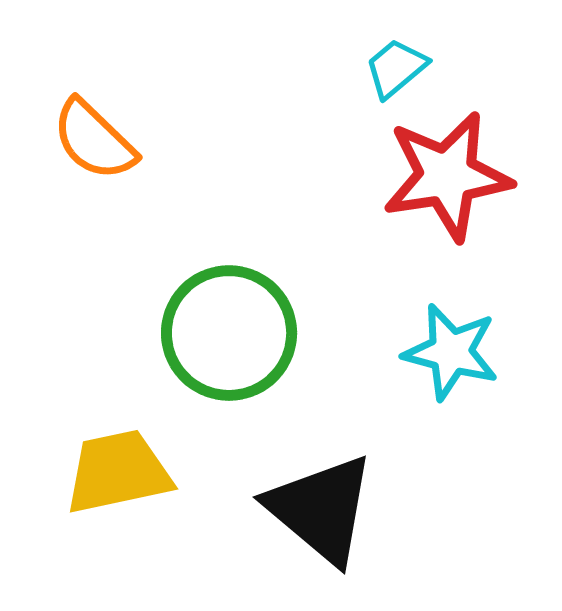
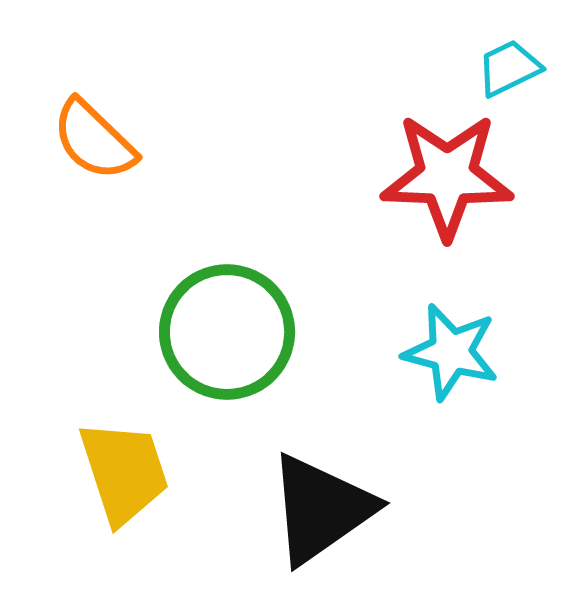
cyan trapezoid: moved 113 px right; rotated 14 degrees clockwise
red star: rotated 11 degrees clockwise
green circle: moved 2 px left, 1 px up
yellow trapezoid: moved 6 px right; rotated 84 degrees clockwise
black triangle: rotated 45 degrees clockwise
